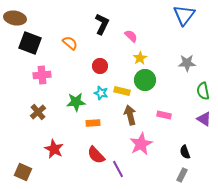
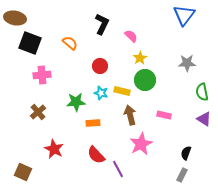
green semicircle: moved 1 px left, 1 px down
black semicircle: moved 1 px right, 1 px down; rotated 40 degrees clockwise
